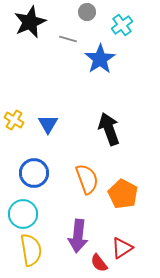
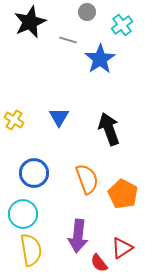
gray line: moved 1 px down
blue triangle: moved 11 px right, 7 px up
